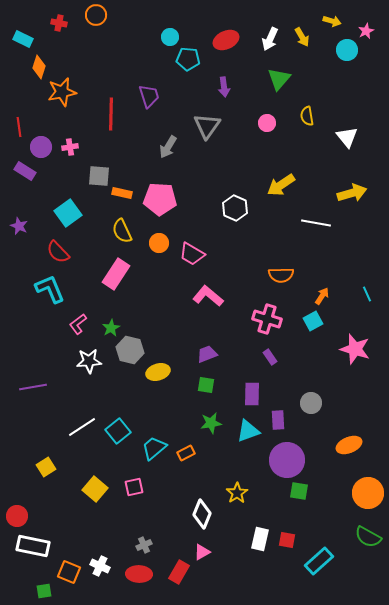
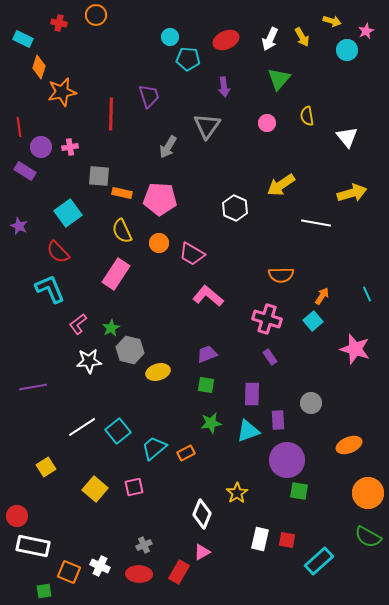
cyan square at (313, 321): rotated 12 degrees counterclockwise
